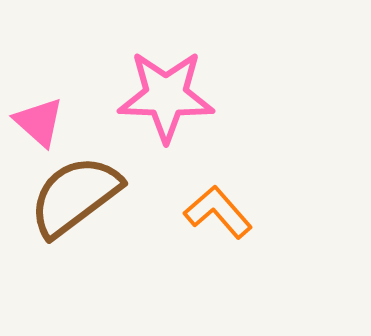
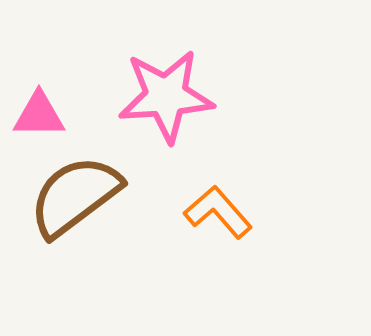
pink star: rotated 6 degrees counterclockwise
pink triangle: moved 7 px up; rotated 42 degrees counterclockwise
